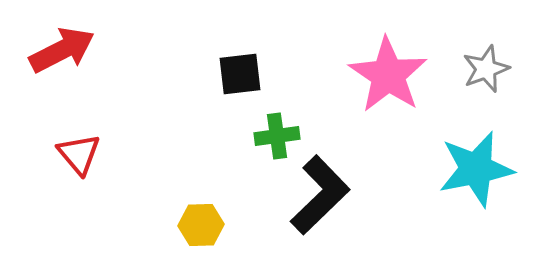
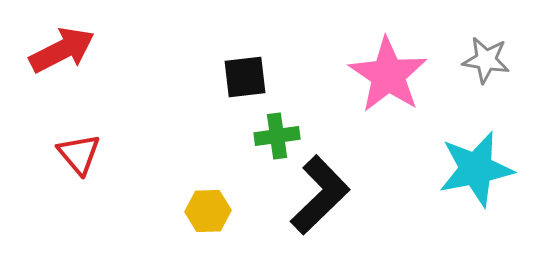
gray star: moved 9 px up; rotated 30 degrees clockwise
black square: moved 5 px right, 3 px down
yellow hexagon: moved 7 px right, 14 px up
